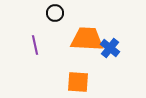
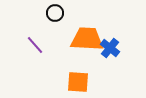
purple line: rotated 30 degrees counterclockwise
